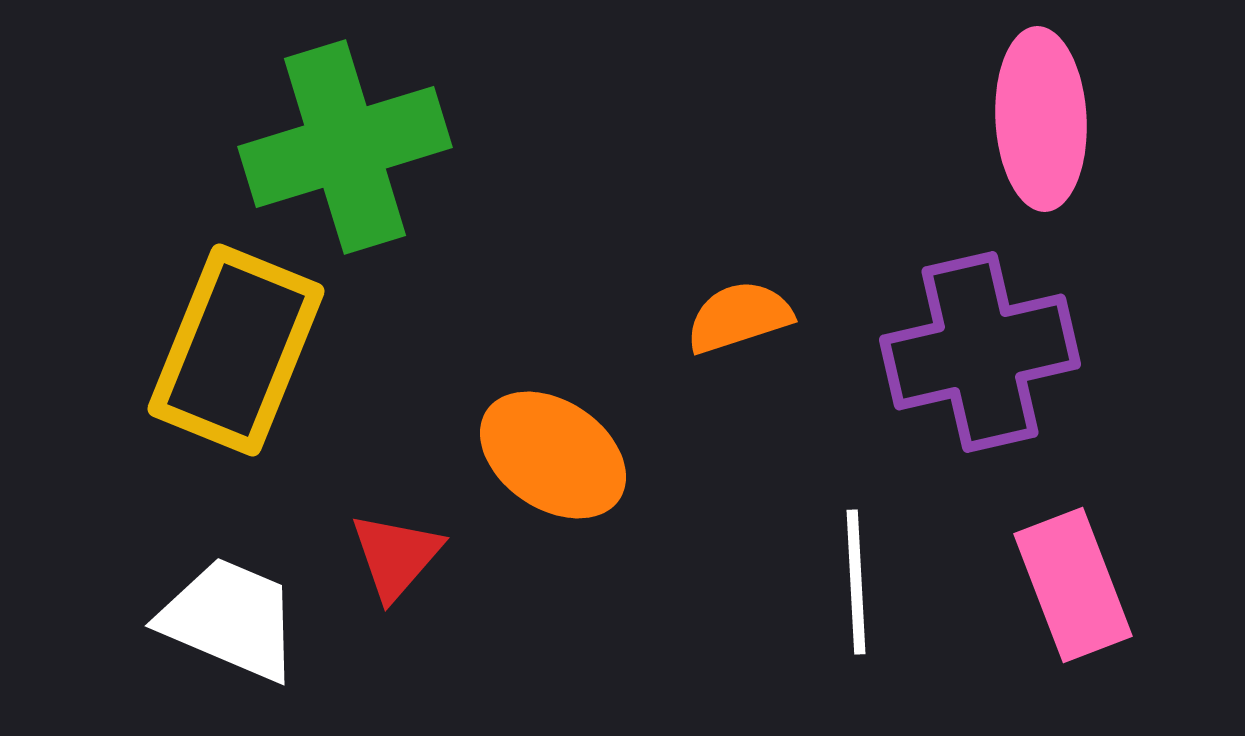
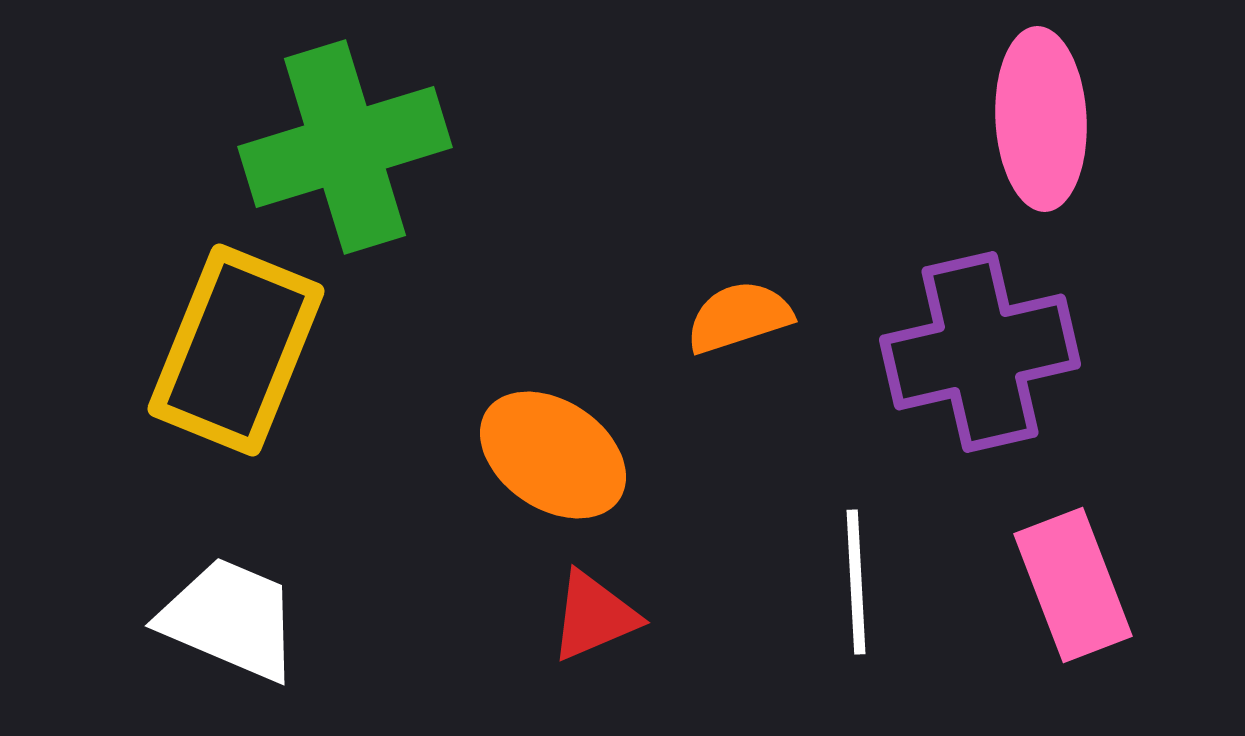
red triangle: moved 198 px right, 60 px down; rotated 26 degrees clockwise
